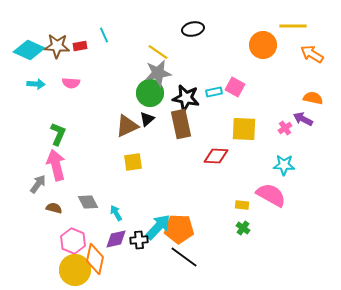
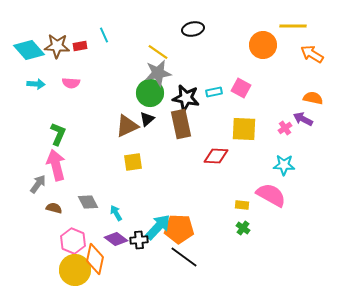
cyan diamond at (29, 50): rotated 24 degrees clockwise
pink square at (235, 87): moved 6 px right, 1 px down
purple diamond at (116, 239): rotated 50 degrees clockwise
